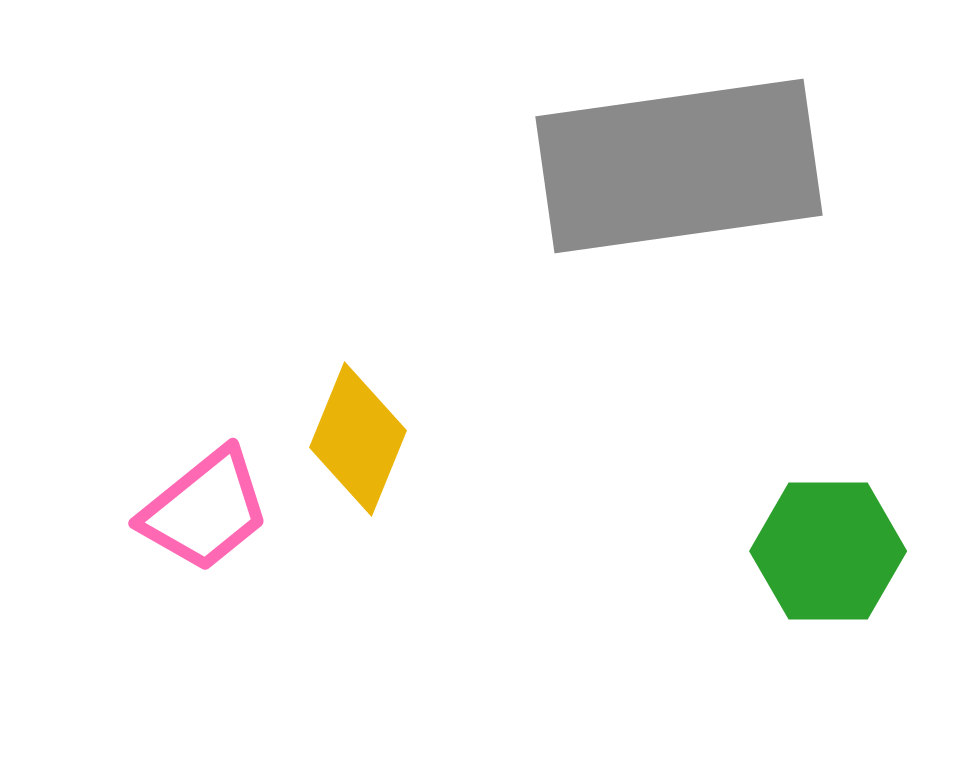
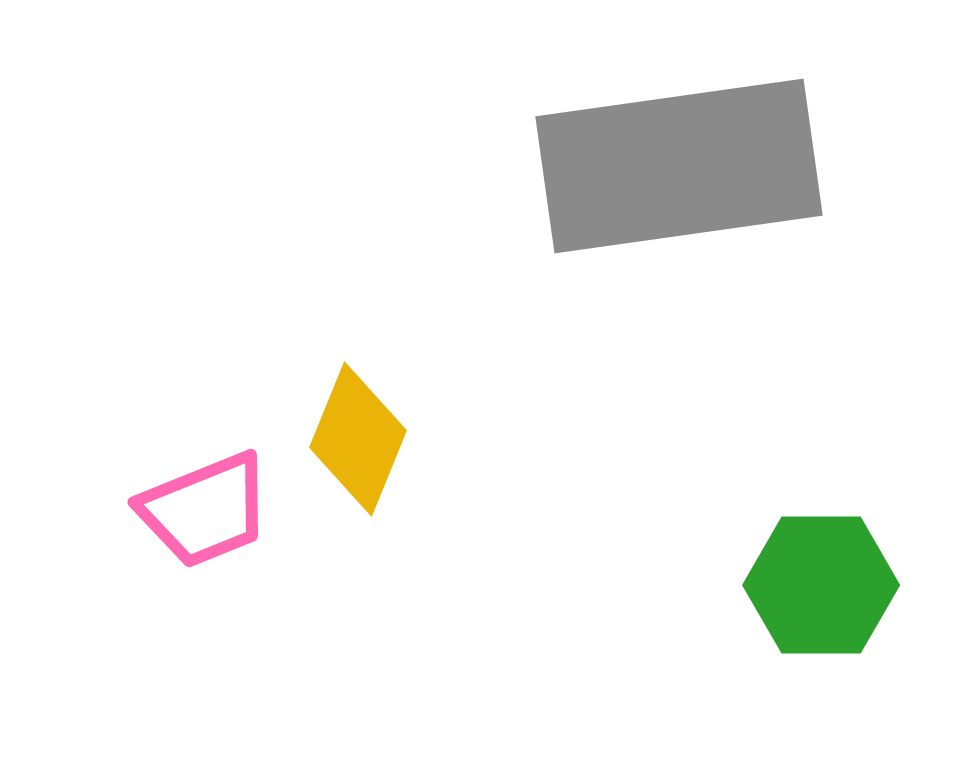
pink trapezoid: rotated 17 degrees clockwise
green hexagon: moved 7 px left, 34 px down
